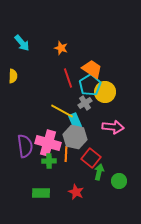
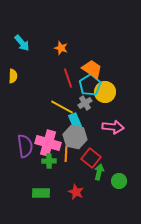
yellow line: moved 4 px up
